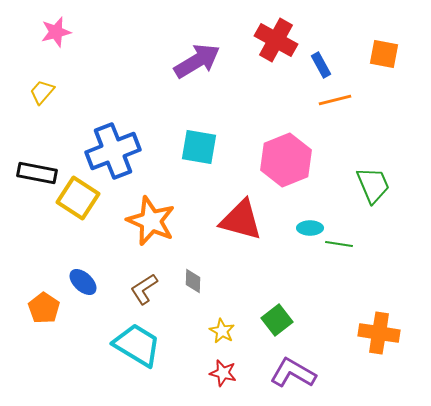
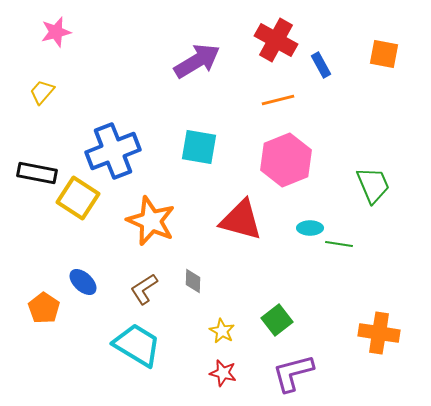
orange line: moved 57 px left
purple L-shape: rotated 45 degrees counterclockwise
